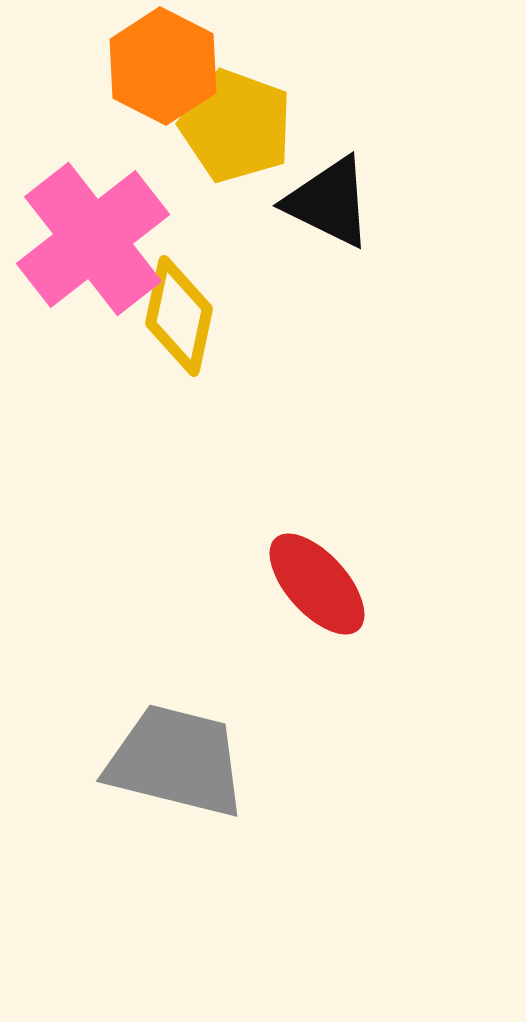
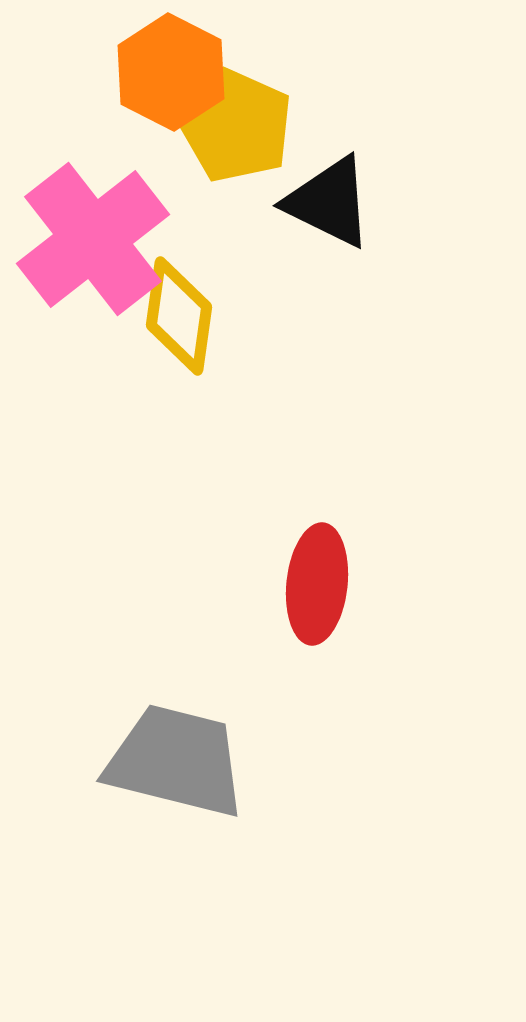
orange hexagon: moved 8 px right, 6 px down
yellow pentagon: rotated 4 degrees clockwise
yellow diamond: rotated 4 degrees counterclockwise
red ellipse: rotated 48 degrees clockwise
